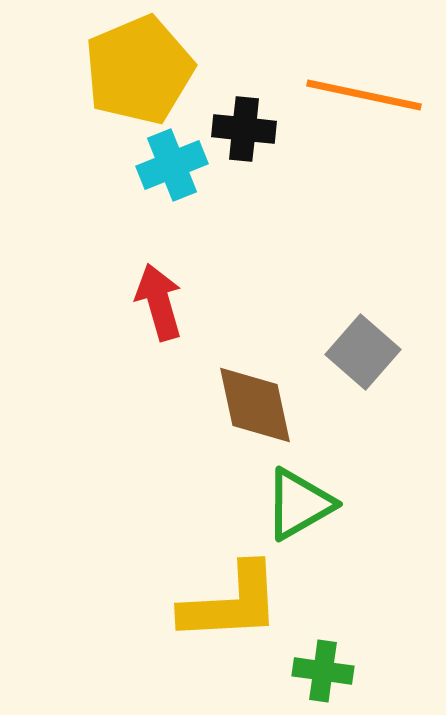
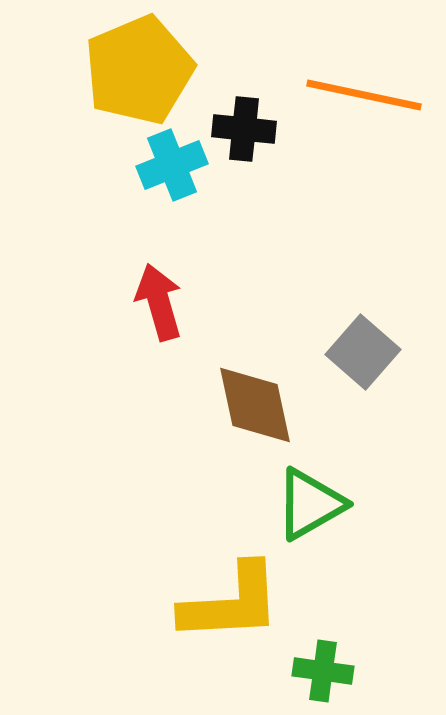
green triangle: moved 11 px right
